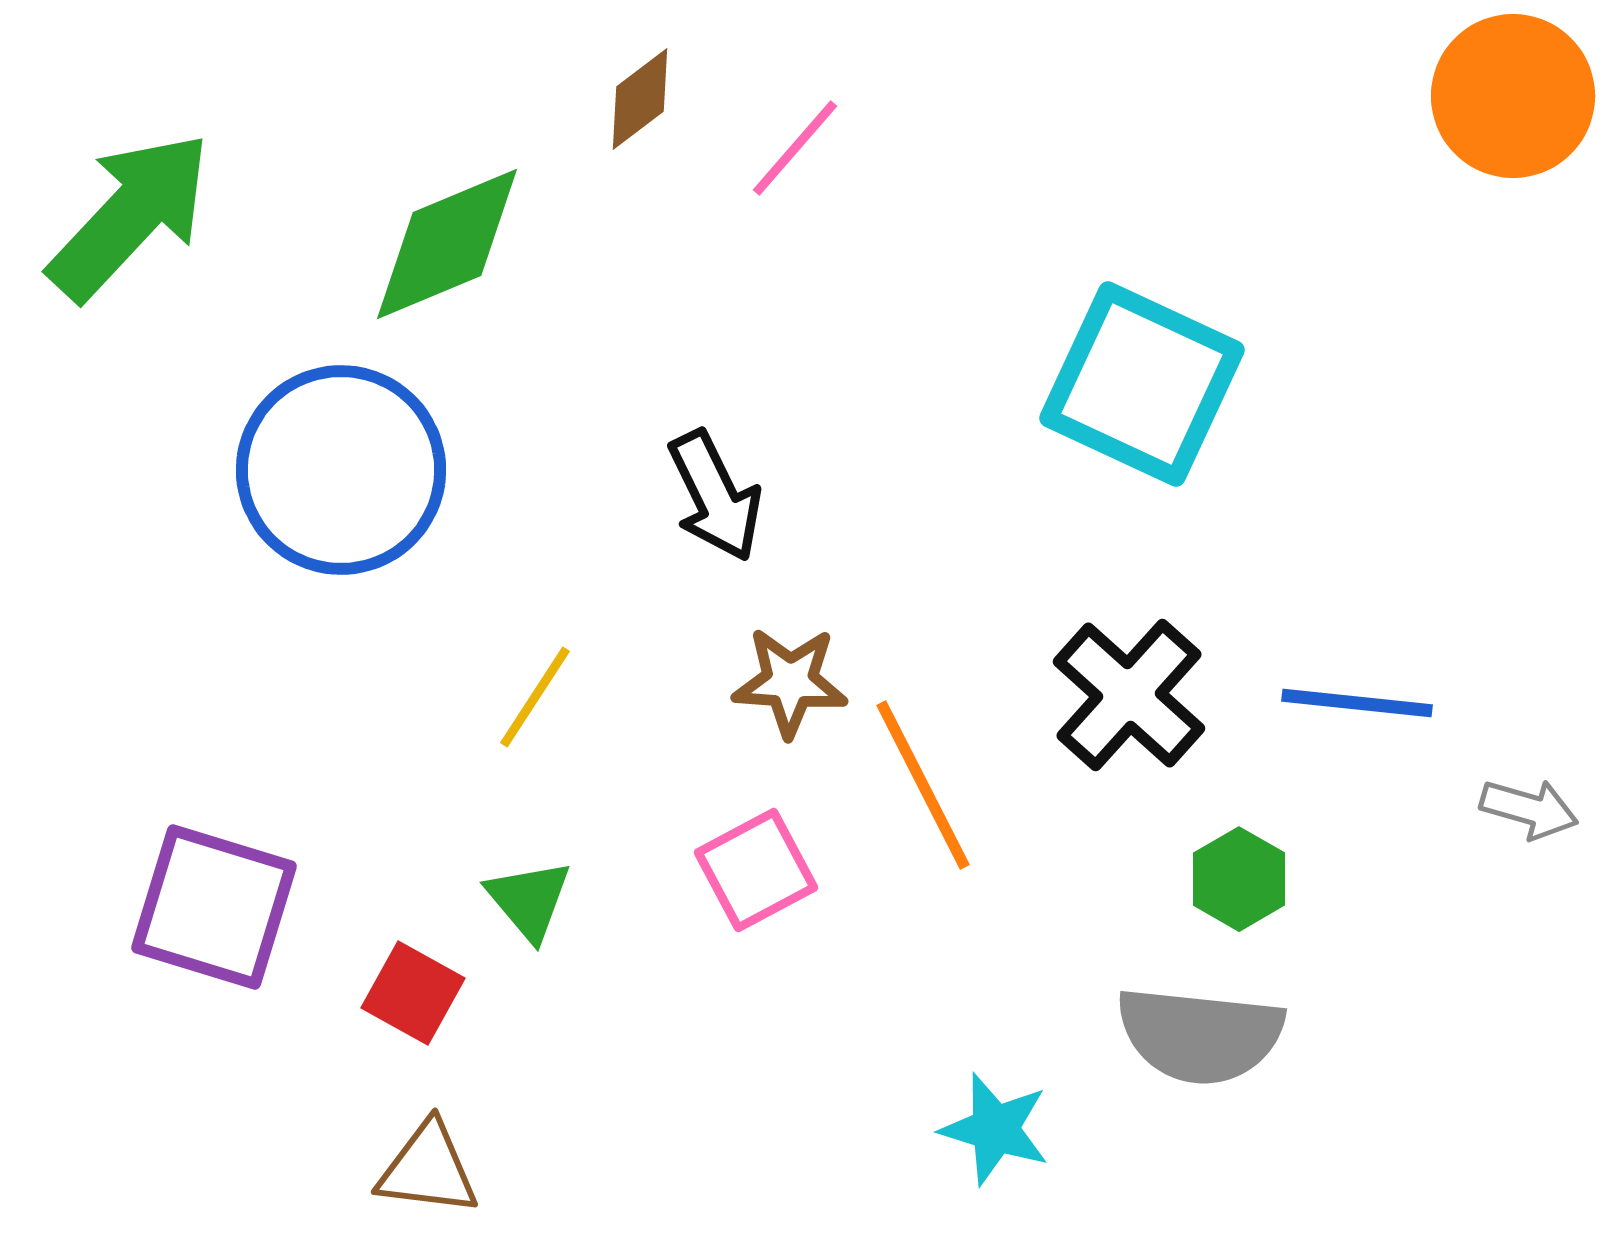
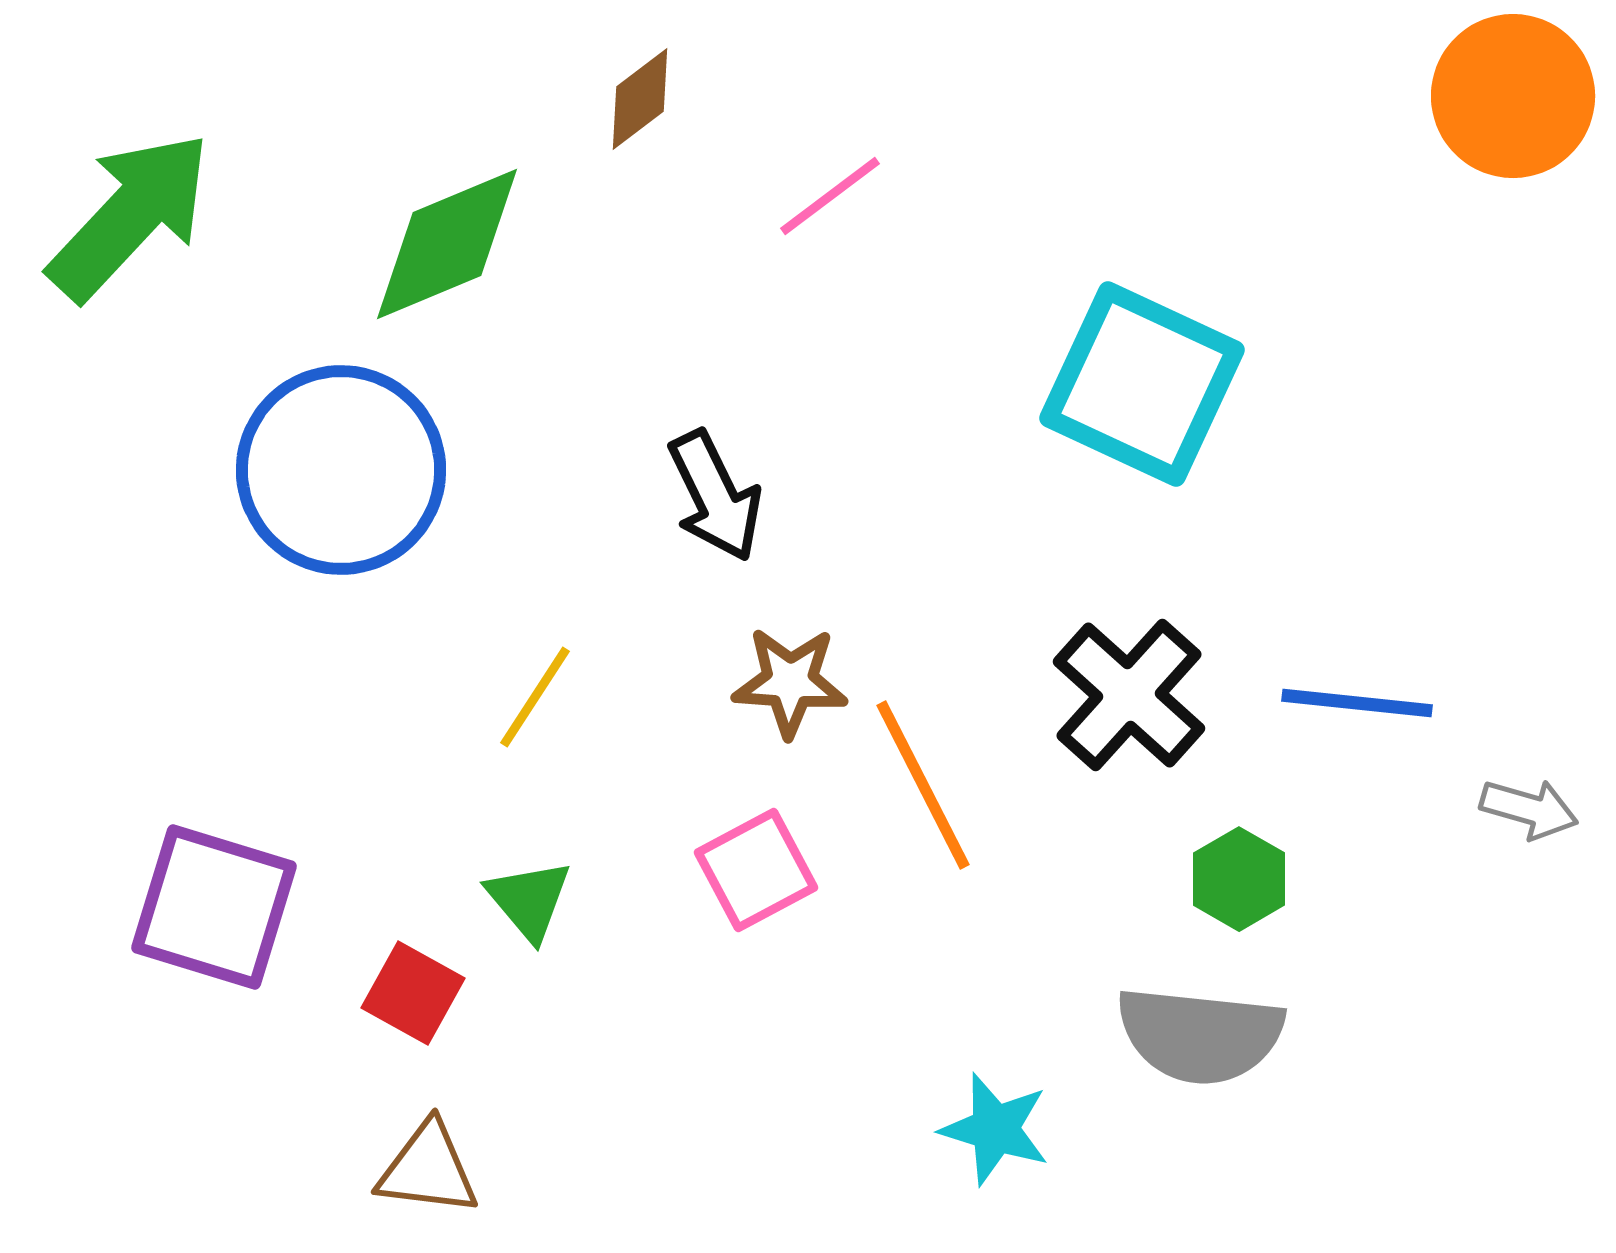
pink line: moved 35 px right, 48 px down; rotated 12 degrees clockwise
